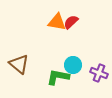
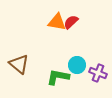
cyan circle: moved 4 px right
purple cross: moved 1 px left
